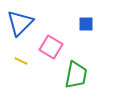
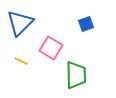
blue square: rotated 21 degrees counterclockwise
pink square: moved 1 px down
green trapezoid: rotated 12 degrees counterclockwise
